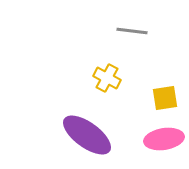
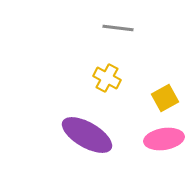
gray line: moved 14 px left, 3 px up
yellow square: rotated 20 degrees counterclockwise
purple ellipse: rotated 6 degrees counterclockwise
